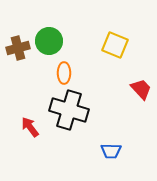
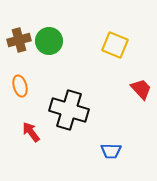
brown cross: moved 1 px right, 8 px up
orange ellipse: moved 44 px left, 13 px down; rotated 15 degrees counterclockwise
red arrow: moved 1 px right, 5 px down
